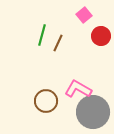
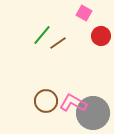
pink square: moved 2 px up; rotated 21 degrees counterclockwise
green line: rotated 25 degrees clockwise
brown line: rotated 30 degrees clockwise
pink L-shape: moved 5 px left, 14 px down
gray circle: moved 1 px down
